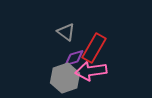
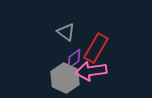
red rectangle: moved 2 px right
purple diamond: moved 1 px down; rotated 20 degrees counterclockwise
gray hexagon: rotated 16 degrees counterclockwise
